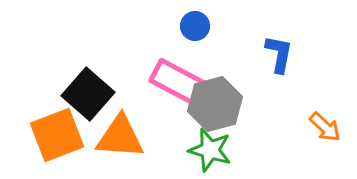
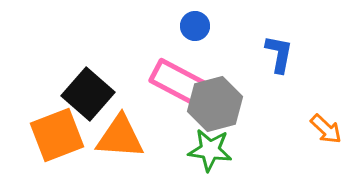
orange arrow: moved 1 px right, 2 px down
green star: rotated 9 degrees counterclockwise
